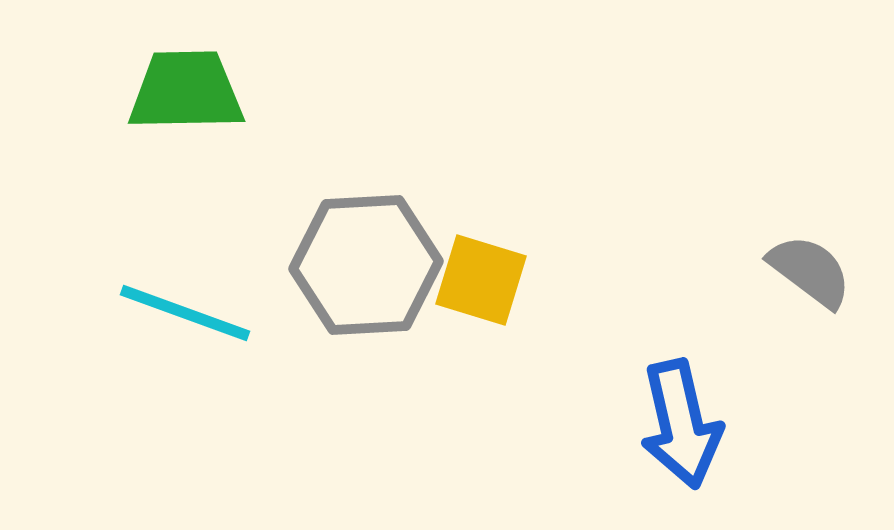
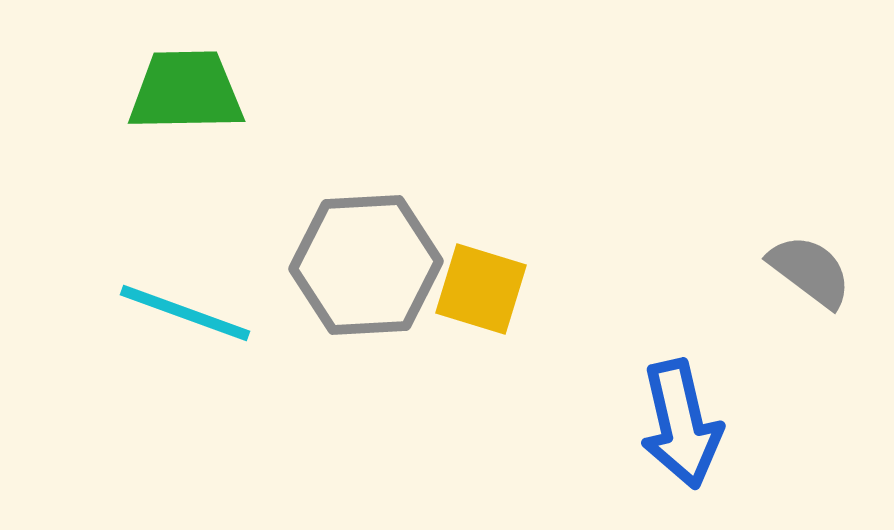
yellow square: moved 9 px down
